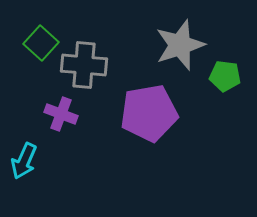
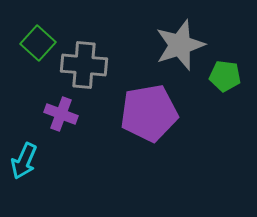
green square: moved 3 px left
